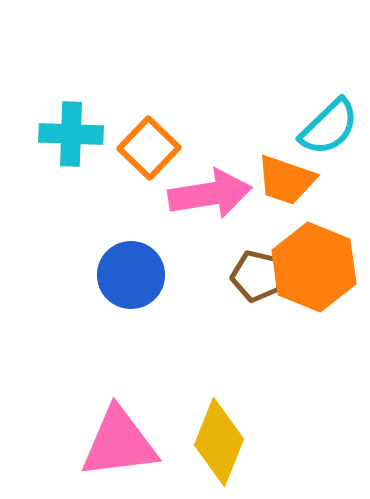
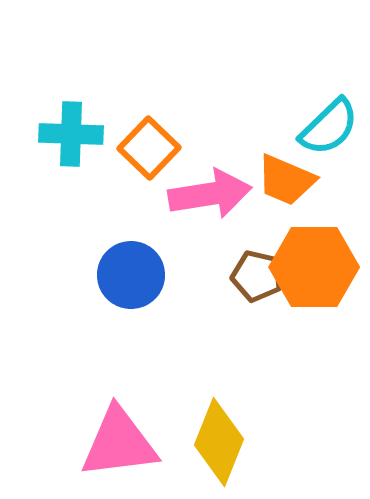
orange trapezoid: rotated 4 degrees clockwise
orange hexagon: rotated 22 degrees counterclockwise
